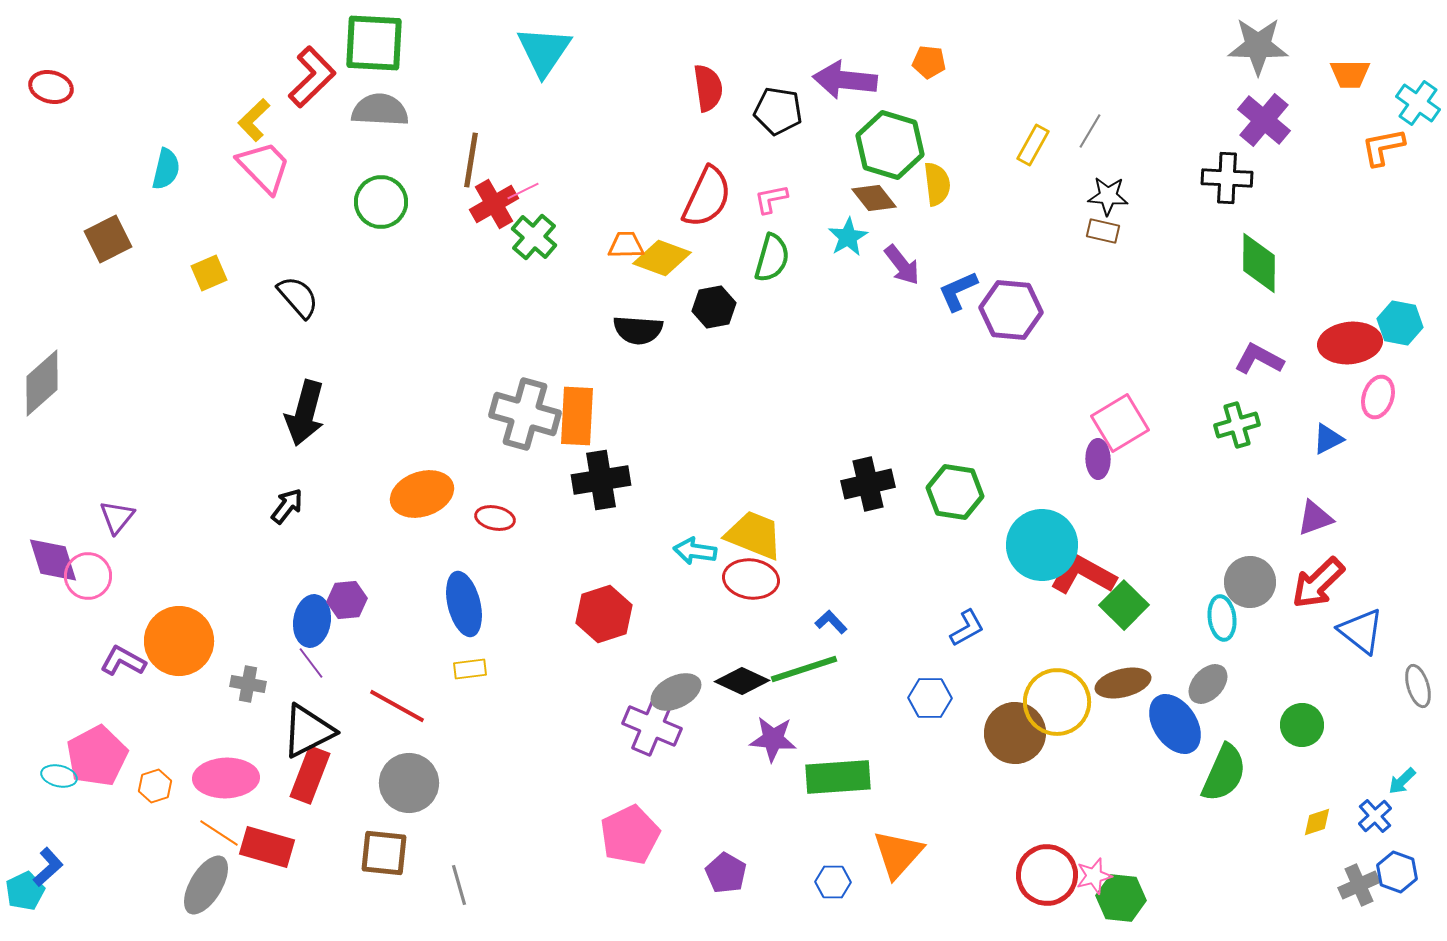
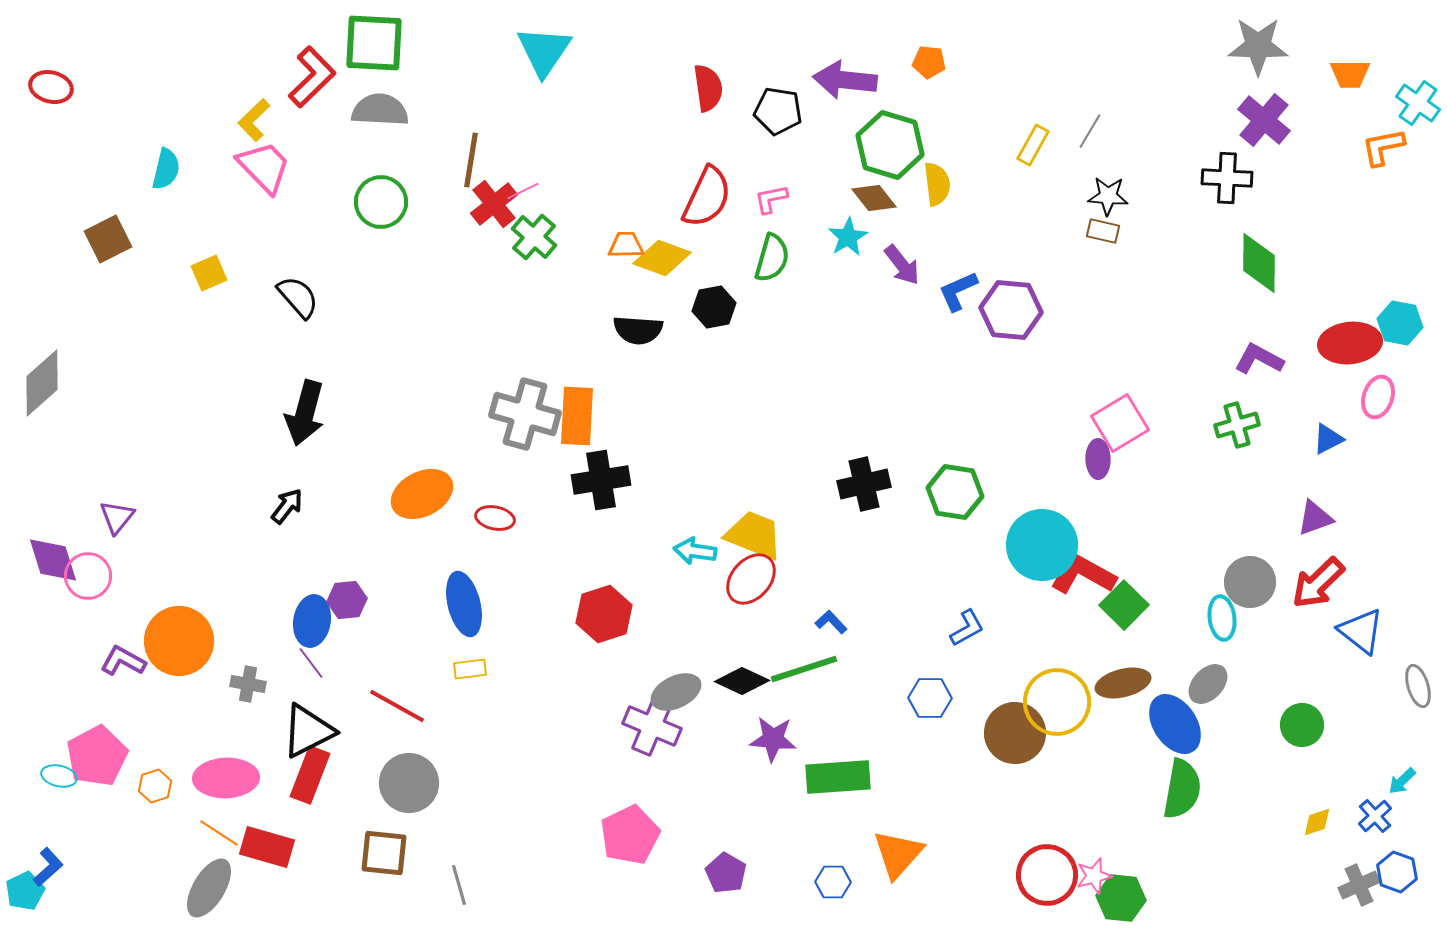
red cross at (494, 204): rotated 9 degrees counterclockwise
black cross at (868, 484): moved 4 px left
orange ellipse at (422, 494): rotated 8 degrees counterclockwise
red ellipse at (751, 579): rotated 56 degrees counterclockwise
green semicircle at (1224, 773): moved 42 px left, 16 px down; rotated 14 degrees counterclockwise
gray ellipse at (206, 885): moved 3 px right, 3 px down
